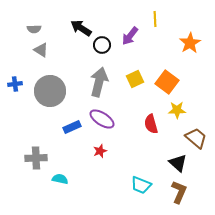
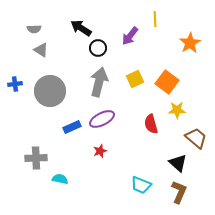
black circle: moved 4 px left, 3 px down
purple ellipse: rotated 60 degrees counterclockwise
